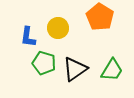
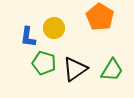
yellow circle: moved 4 px left
